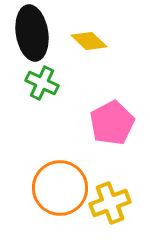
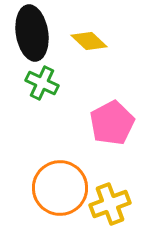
yellow cross: moved 1 px down
